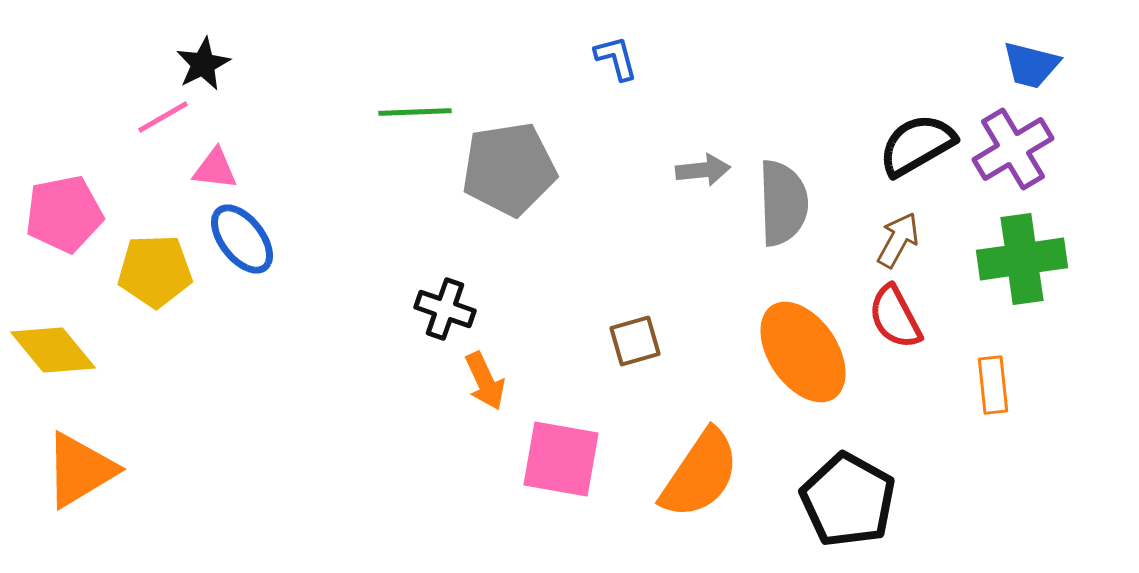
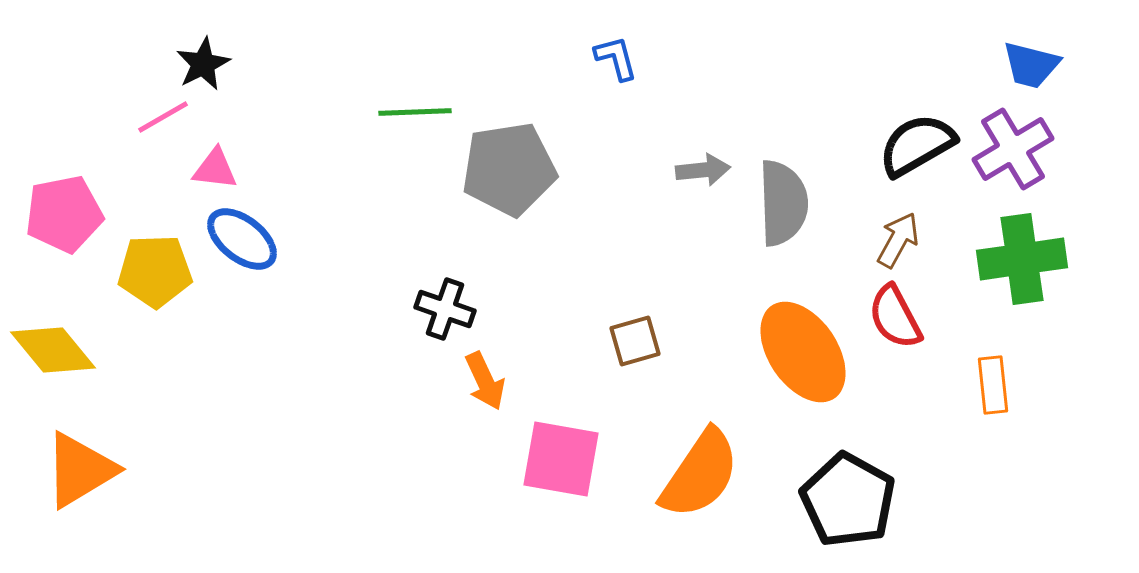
blue ellipse: rotated 14 degrees counterclockwise
